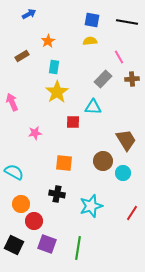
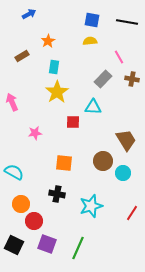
brown cross: rotated 16 degrees clockwise
green line: rotated 15 degrees clockwise
